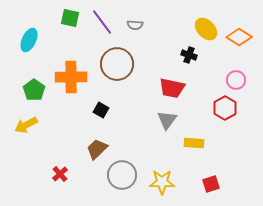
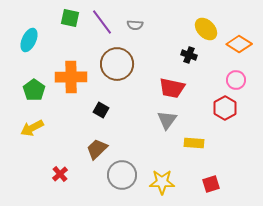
orange diamond: moved 7 px down
yellow arrow: moved 6 px right, 3 px down
